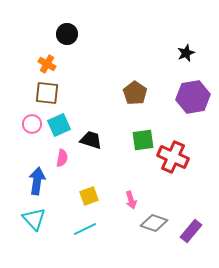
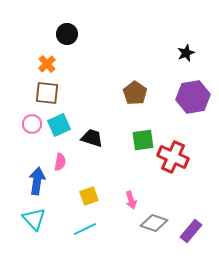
orange cross: rotated 18 degrees clockwise
black trapezoid: moved 1 px right, 2 px up
pink semicircle: moved 2 px left, 4 px down
